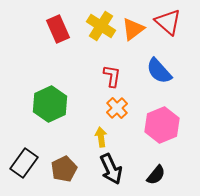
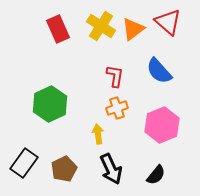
red L-shape: moved 3 px right
orange cross: rotated 25 degrees clockwise
yellow arrow: moved 3 px left, 3 px up
